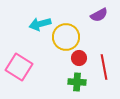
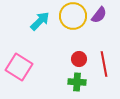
purple semicircle: rotated 24 degrees counterclockwise
cyan arrow: moved 3 px up; rotated 150 degrees clockwise
yellow circle: moved 7 px right, 21 px up
red circle: moved 1 px down
red line: moved 3 px up
